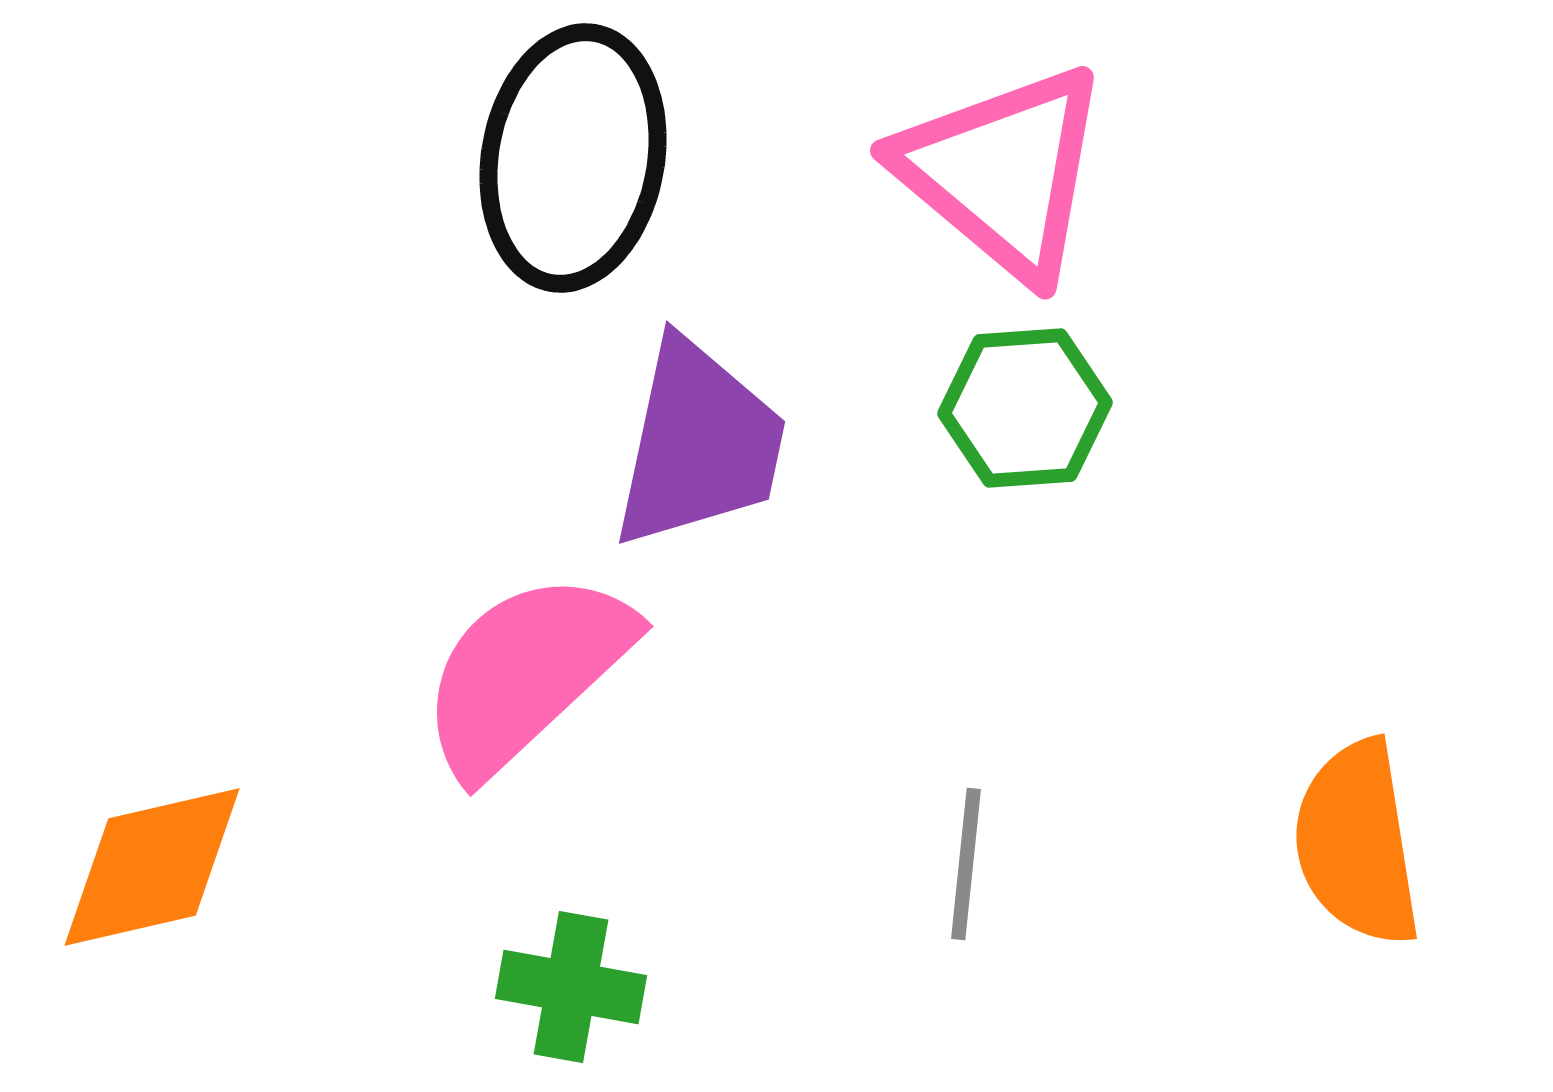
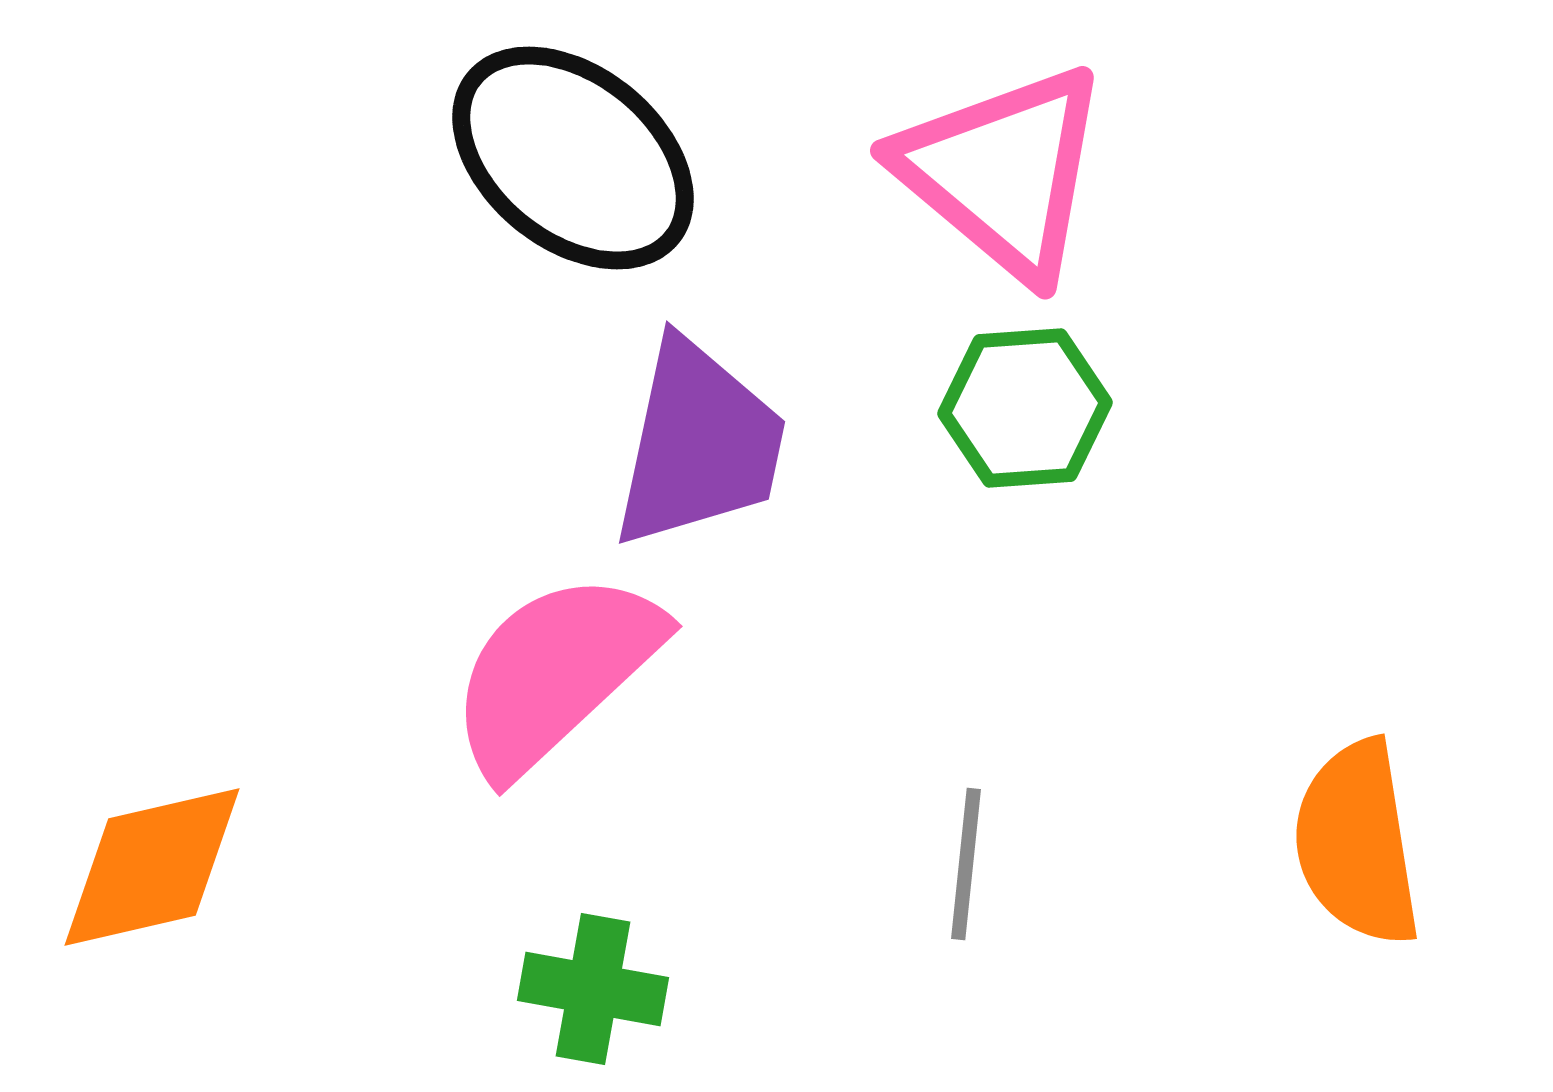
black ellipse: rotated 61 degrees counterclockwise
pink semicircle: moved 29 px right
green cross: moved 22 px right, 2 px down
